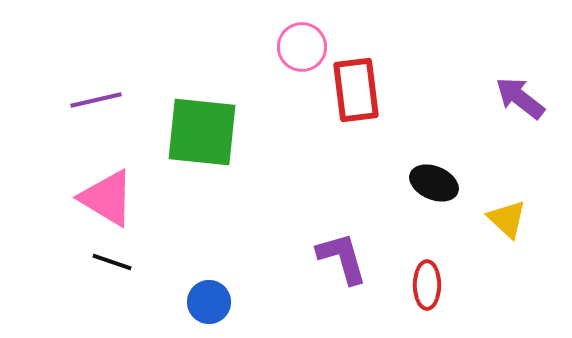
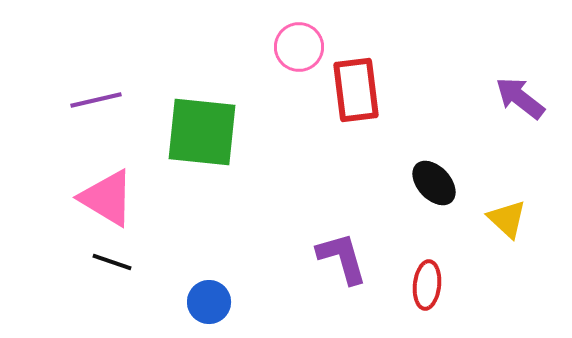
pink circle: moved 3 px left
black ellipse: rotated 24 degrees clockwise
red ellipse: rotated 6 degrees clockwise
